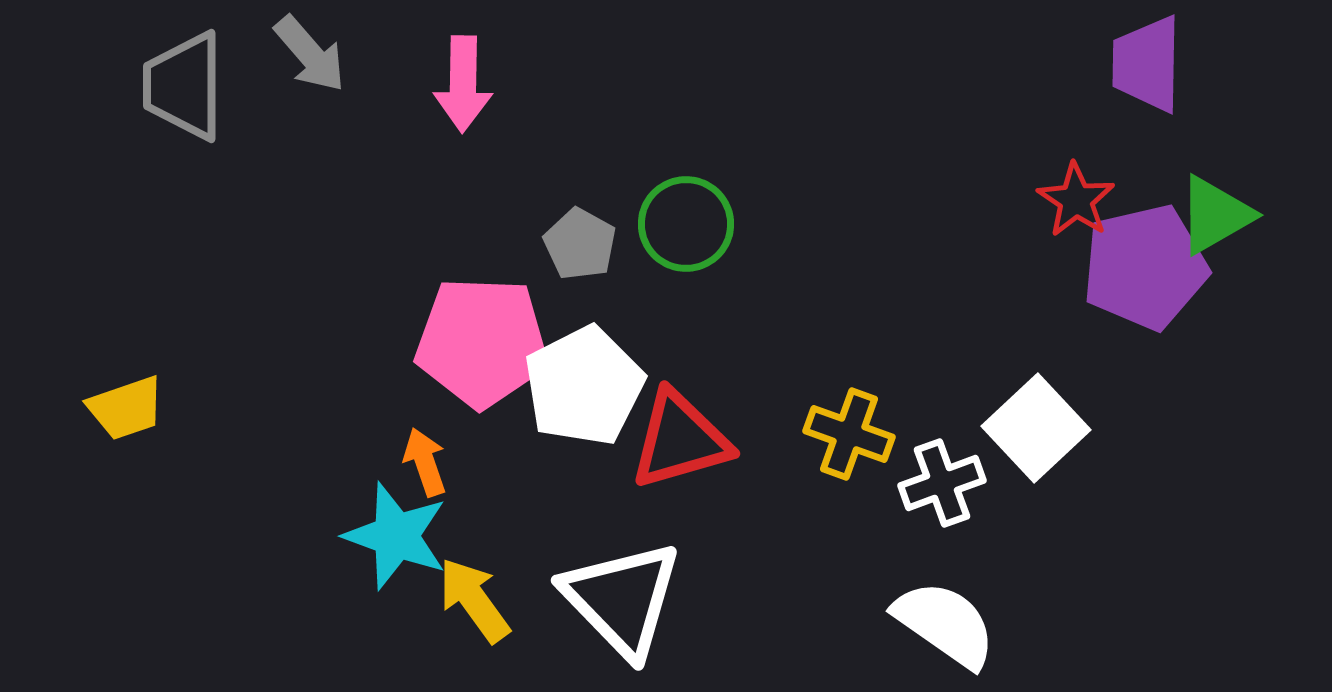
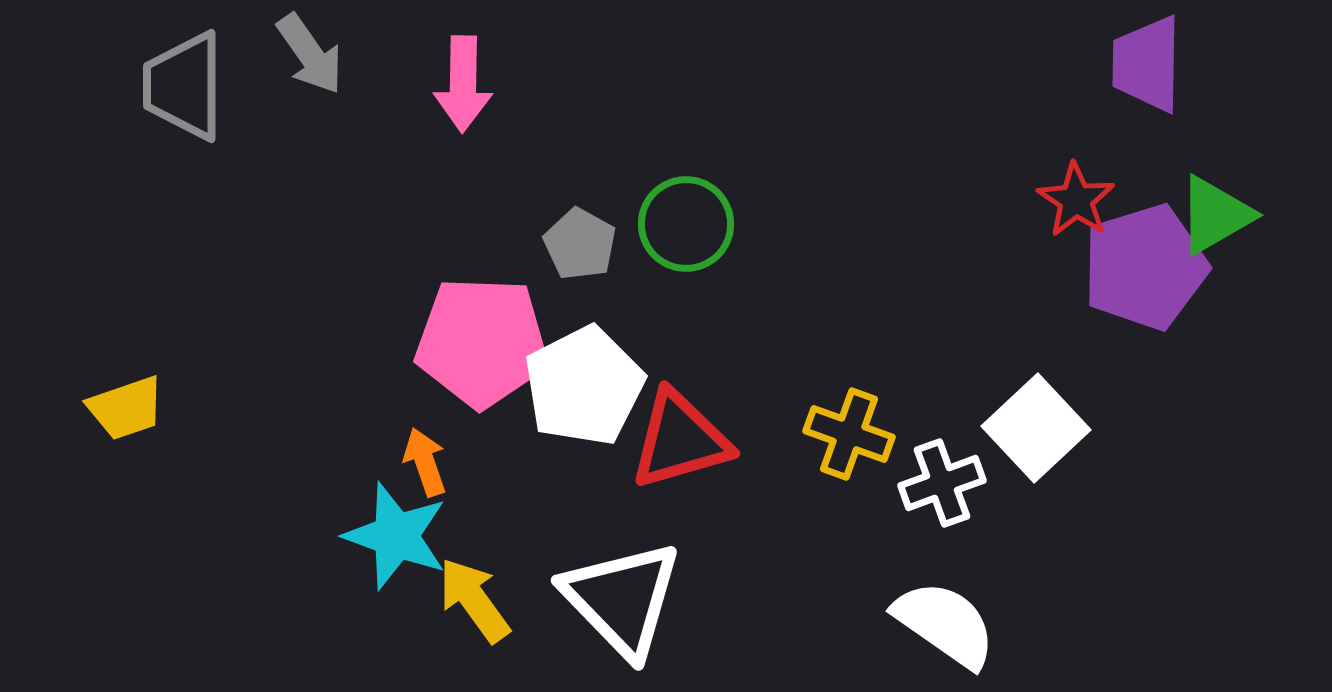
gray arrow: rotated 6 degrees clockwise
purple pentagon: rotated 4 degrees counterclockwise
